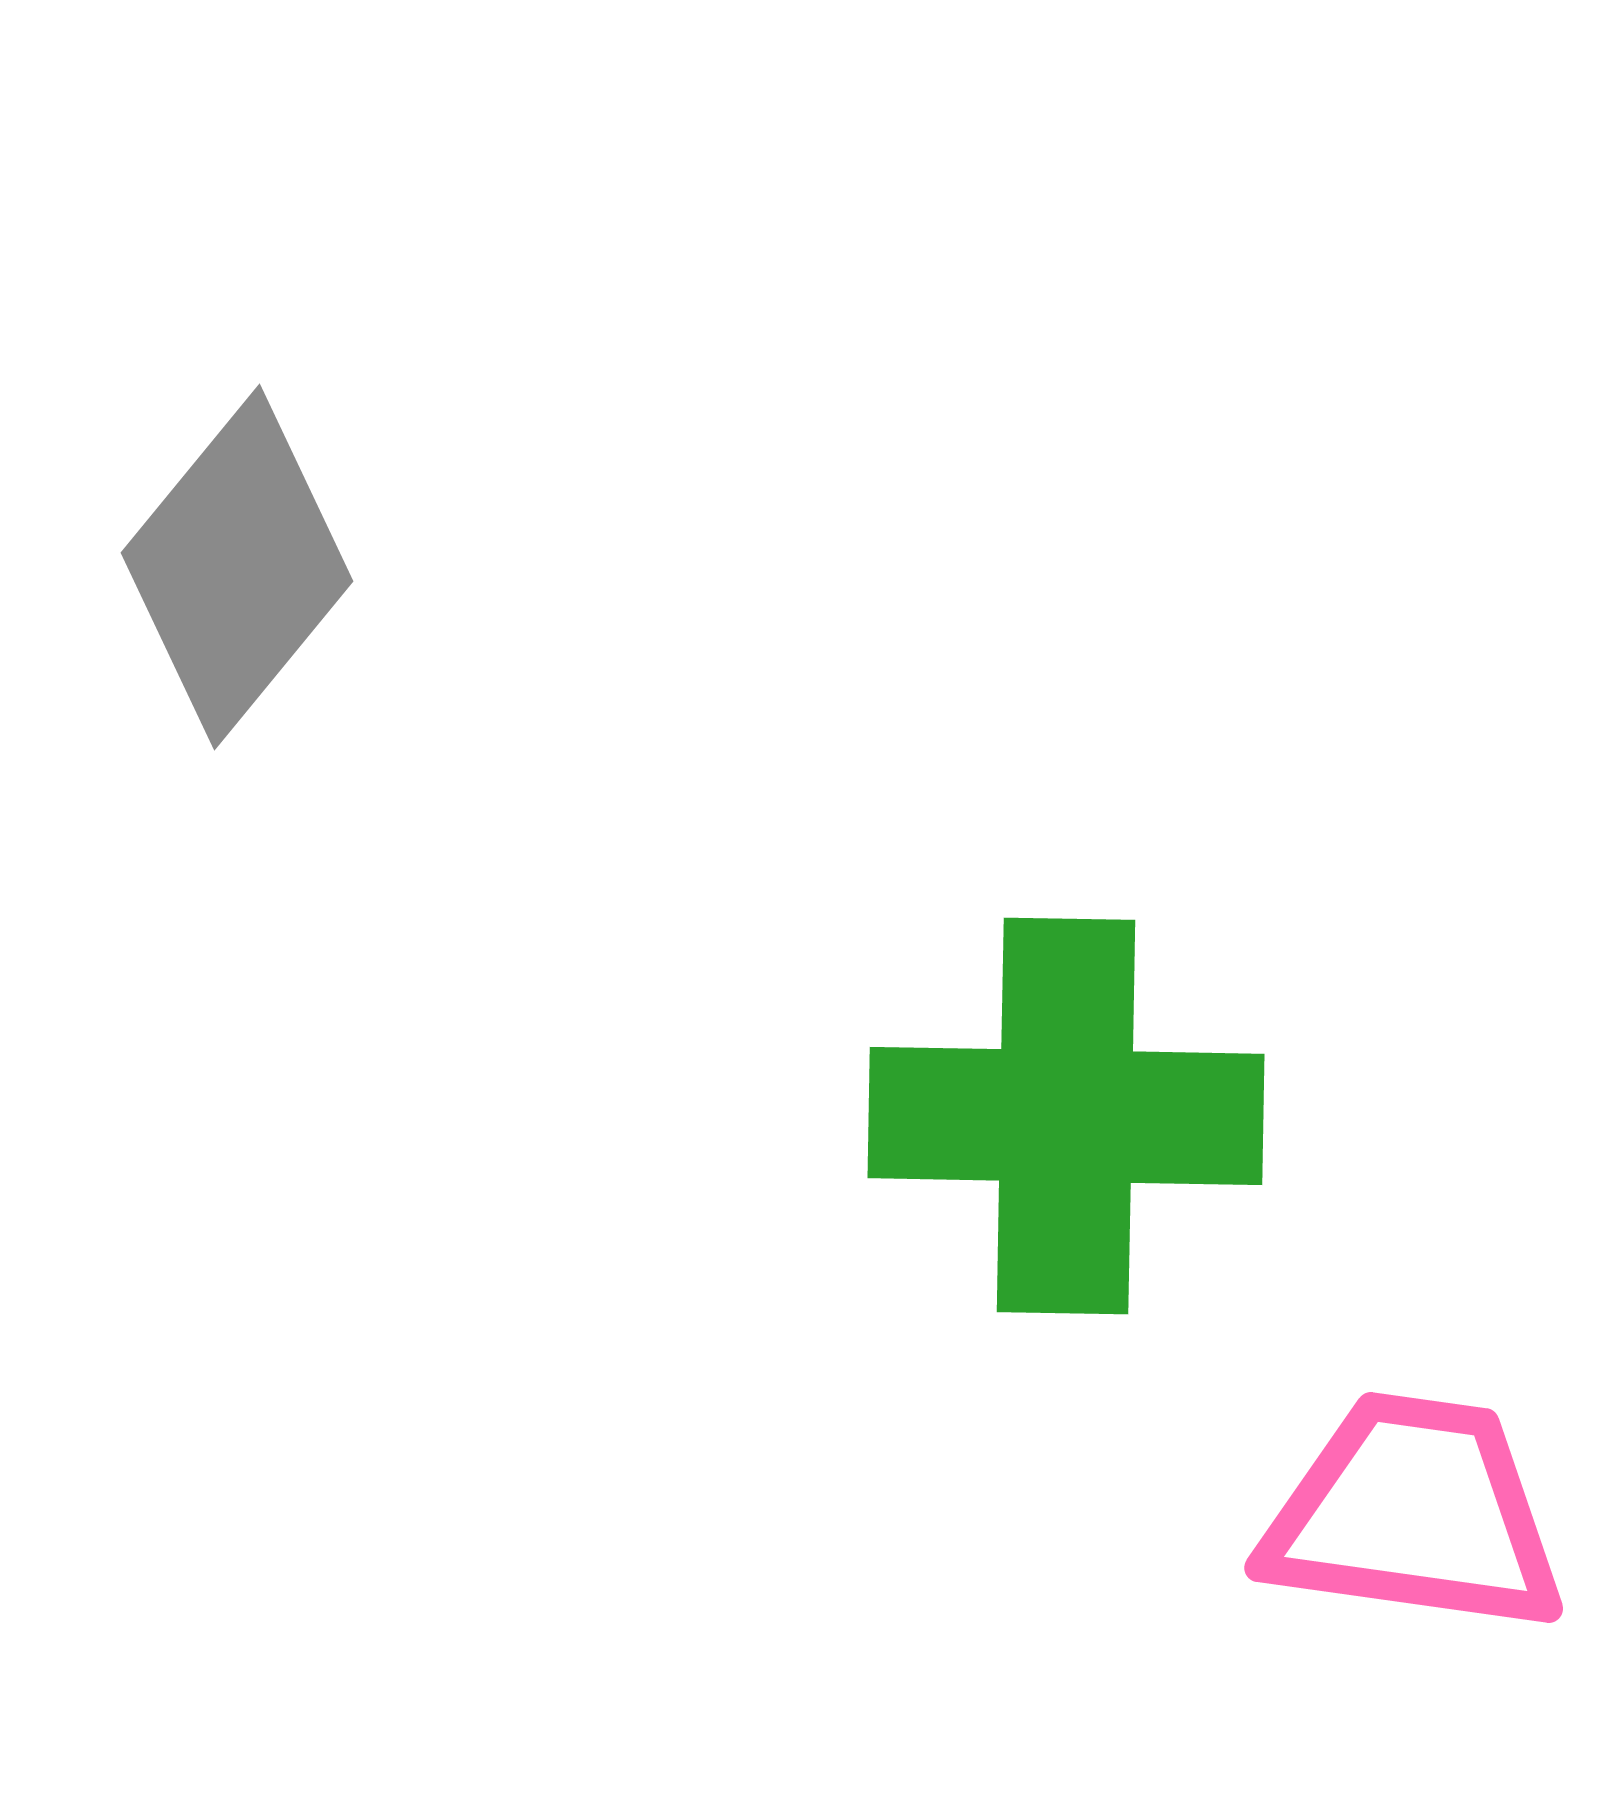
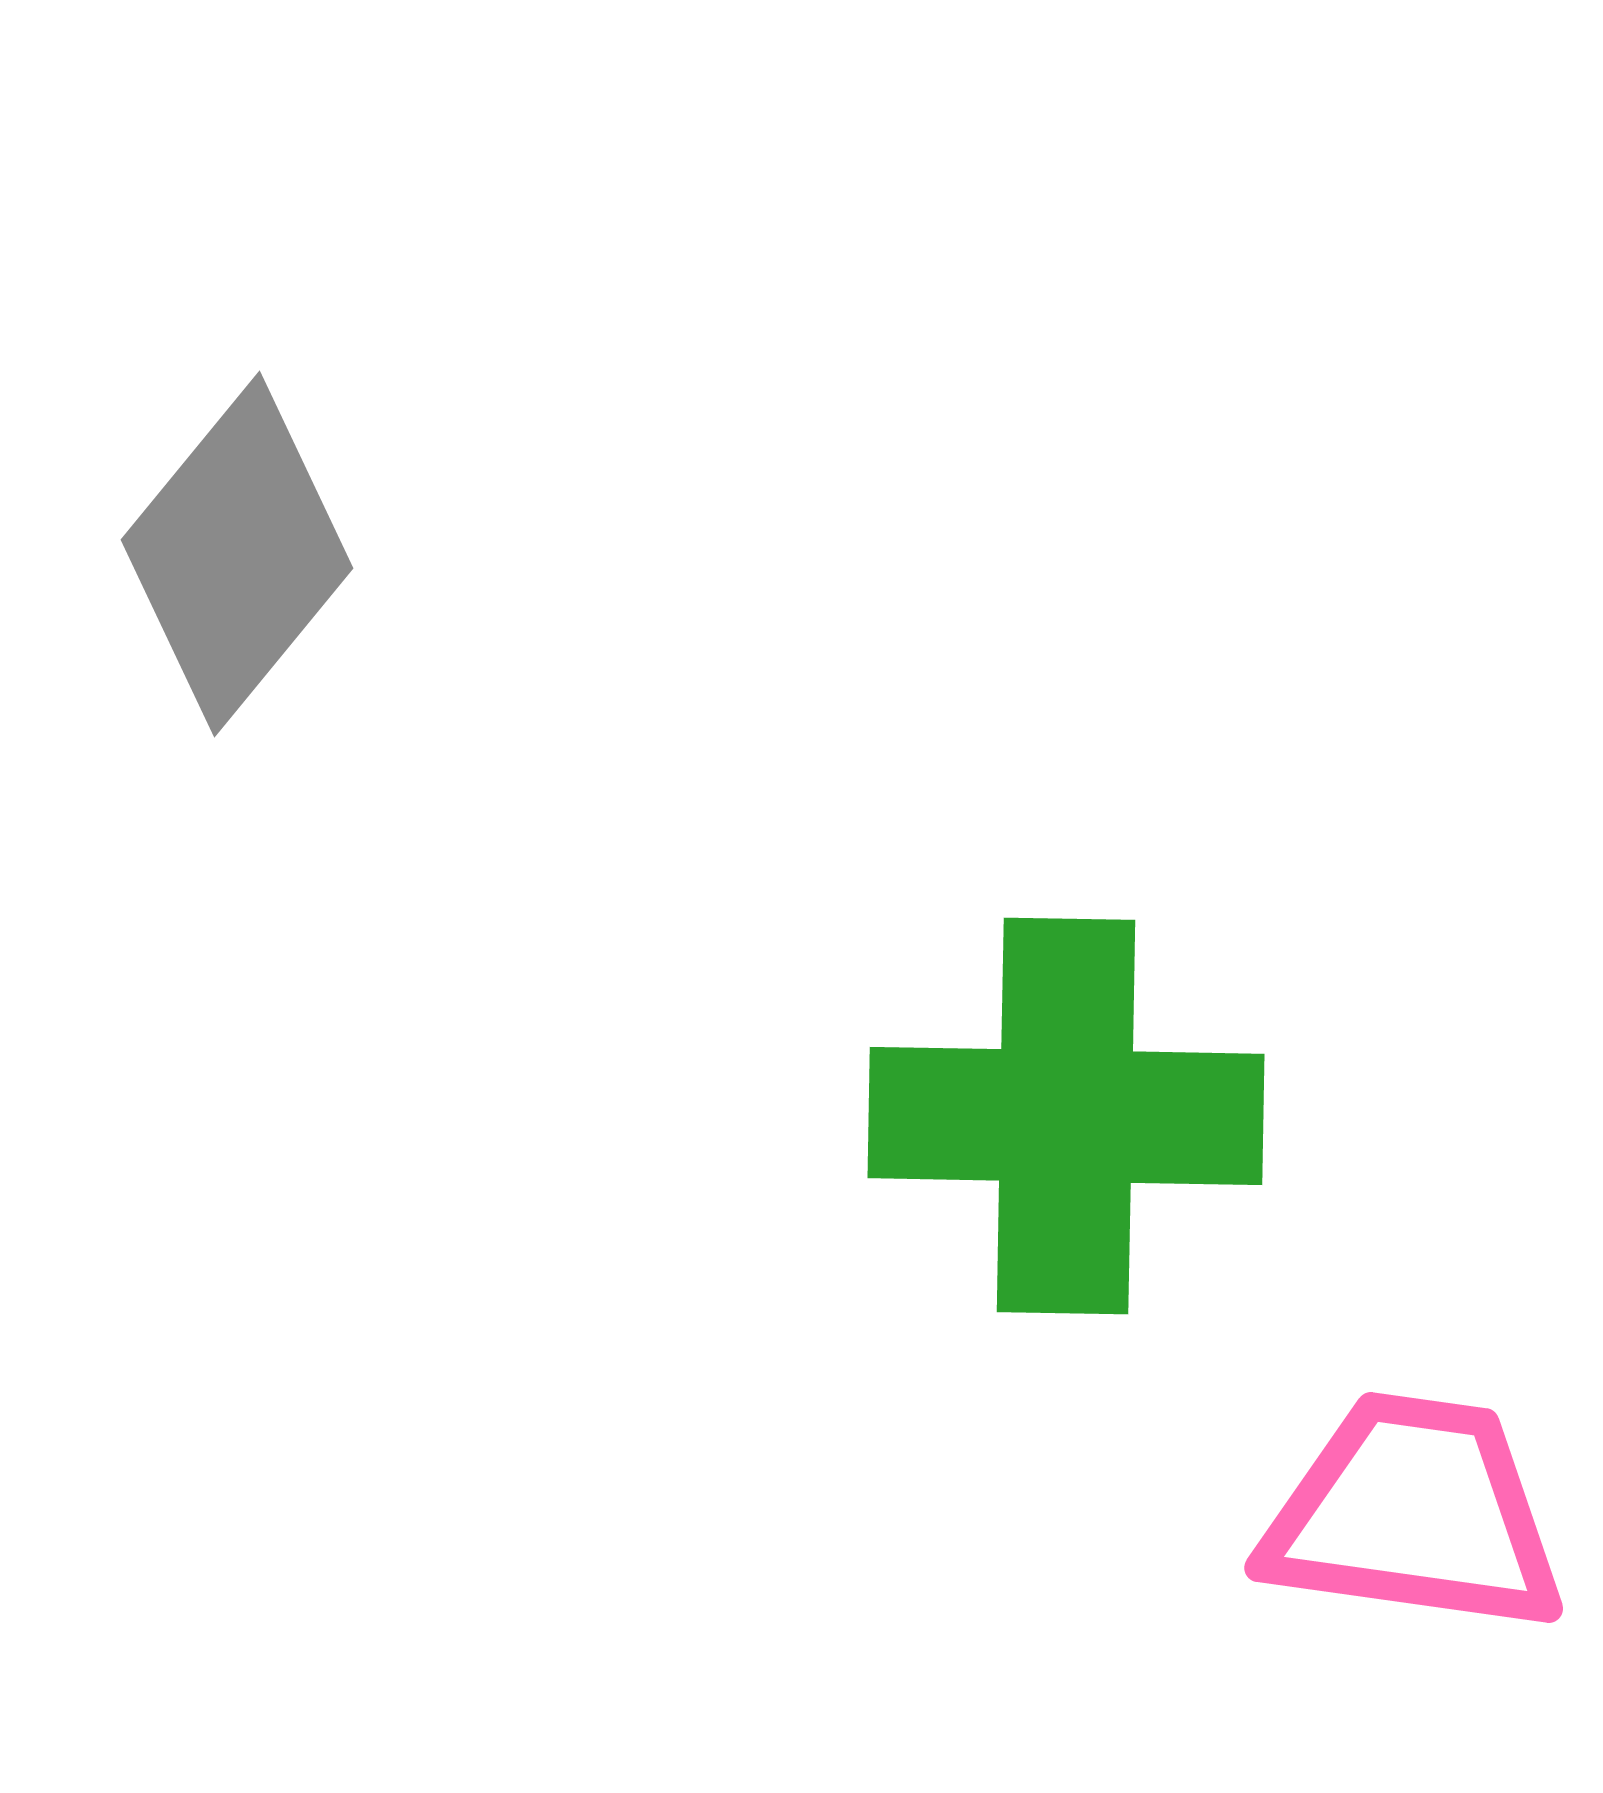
gray diamond: moved 13 px up
